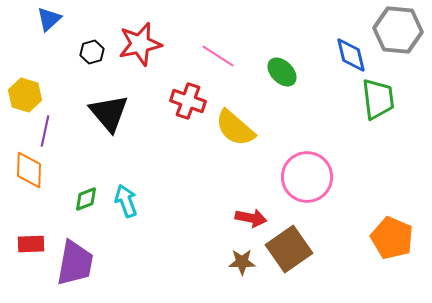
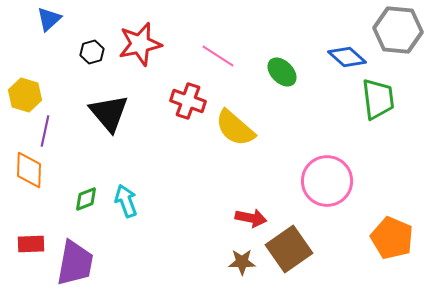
blue diamond: moved 4 px left, 2 px down; rotated 36 degrees counterclockwise
pink circle: moved 20 px right, 4 px down
